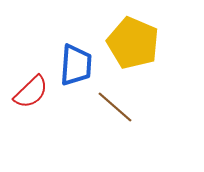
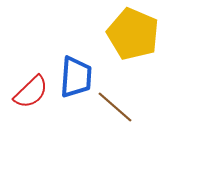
yellow pentagon: moved 9 px up
blue trapezoid: moved 12 px down
